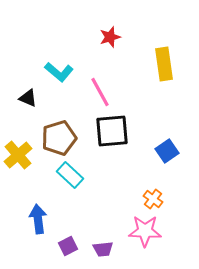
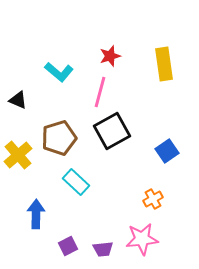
red star: moved 19 px down
pink line: rotated 44 degrees clockwise
black triangle: moved 10 px left, 2 px down
black square: rotated 24 degrees counterclockwise
cyan rectangle: moved 6 px right, 7 px down
orange cross: rotated 24 degrees clockwise
blue arrow: moved 2 px left, 5 px up; rotated 8 degrees clockwise
pink star: moved 3 px left, 8 px down; rotated 8 degrees counterclockwise
